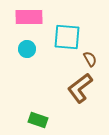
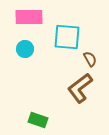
cyan circle: moved 2 px left
